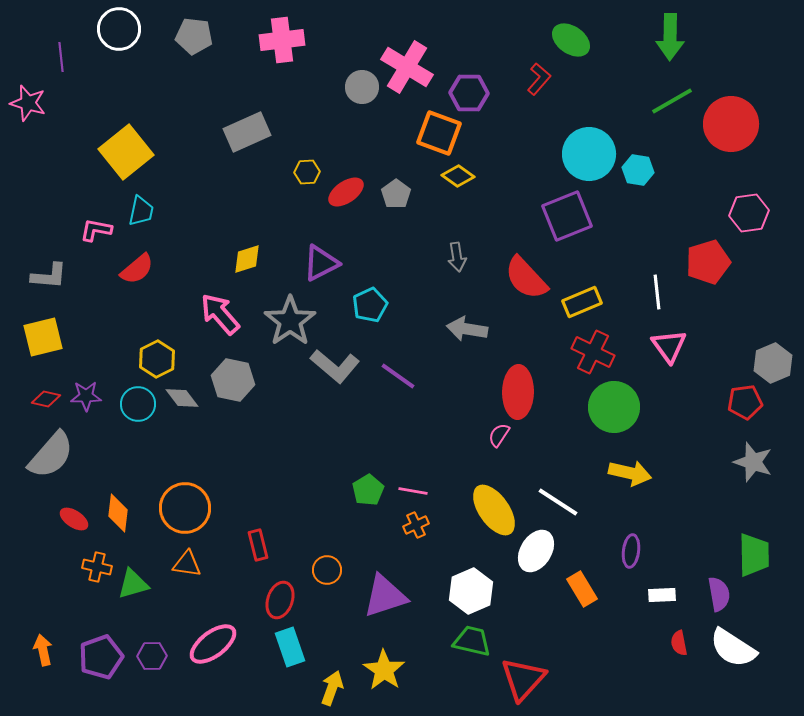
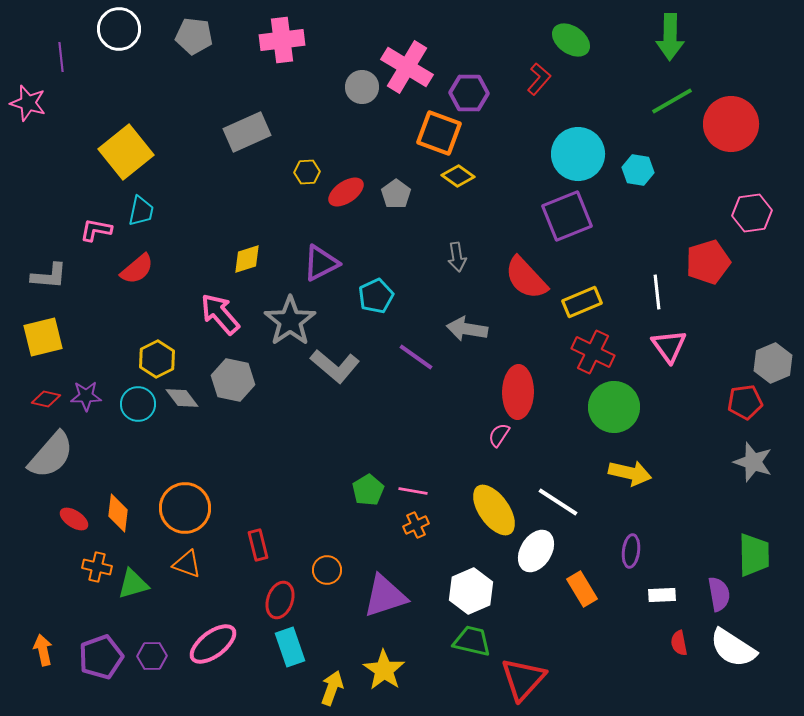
cyan circle at (589, 154): moved 11 px left
pink hexagon at (749, 213): moved 3 px right
cyan pentagon at (370, 305): moved 6 px right, 9 px up
purple line at (398, 376): moved 18 px right, 19 px up
orange triangle at (187, 564): rotated 12 degrees clockwise
